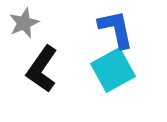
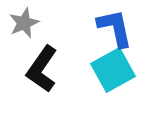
blue L-shape: moved 1 px left, 1 px up
